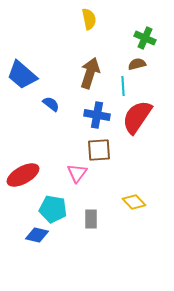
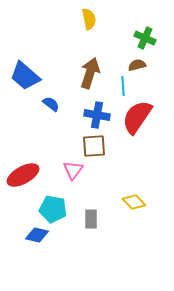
brown semicircle: moved 1 px down
blue trapezoid: moved 3 px right, 1 px down
brown square: moved 5 px left, 4 px up
pink triangle: moved 4 px left, 3 px up
